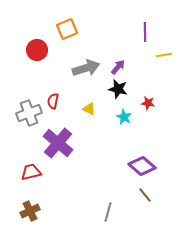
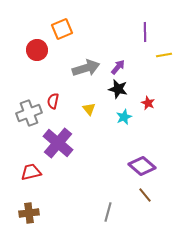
orange square: moved 5 px left
red star: rotated 16 degrees clockwise
yellow triangle: rotated 24 degrees clockwise
cyan star: rotated 21 degrees clockwise
brown cross: moved 1 px left, 2 px down; rotated 18 degrees clockwise
